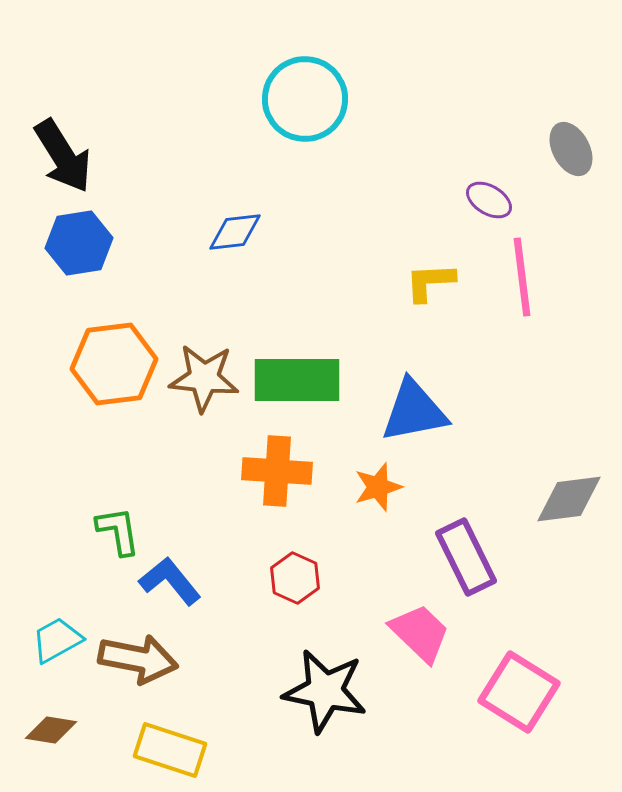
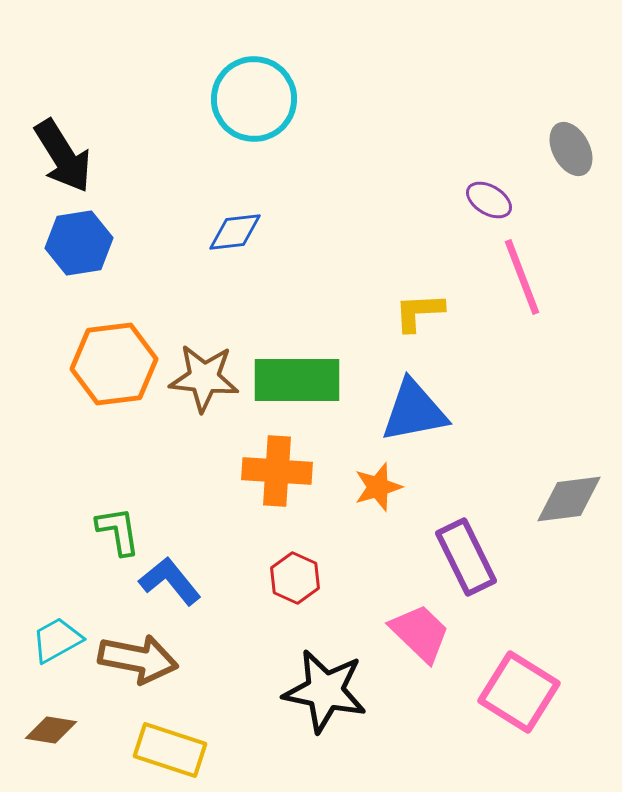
cyan circle: moved 51 px left
pink line: rotated 14 degrees counterclockwise
yellow L-shape: moved 11 px left, 30 px down
